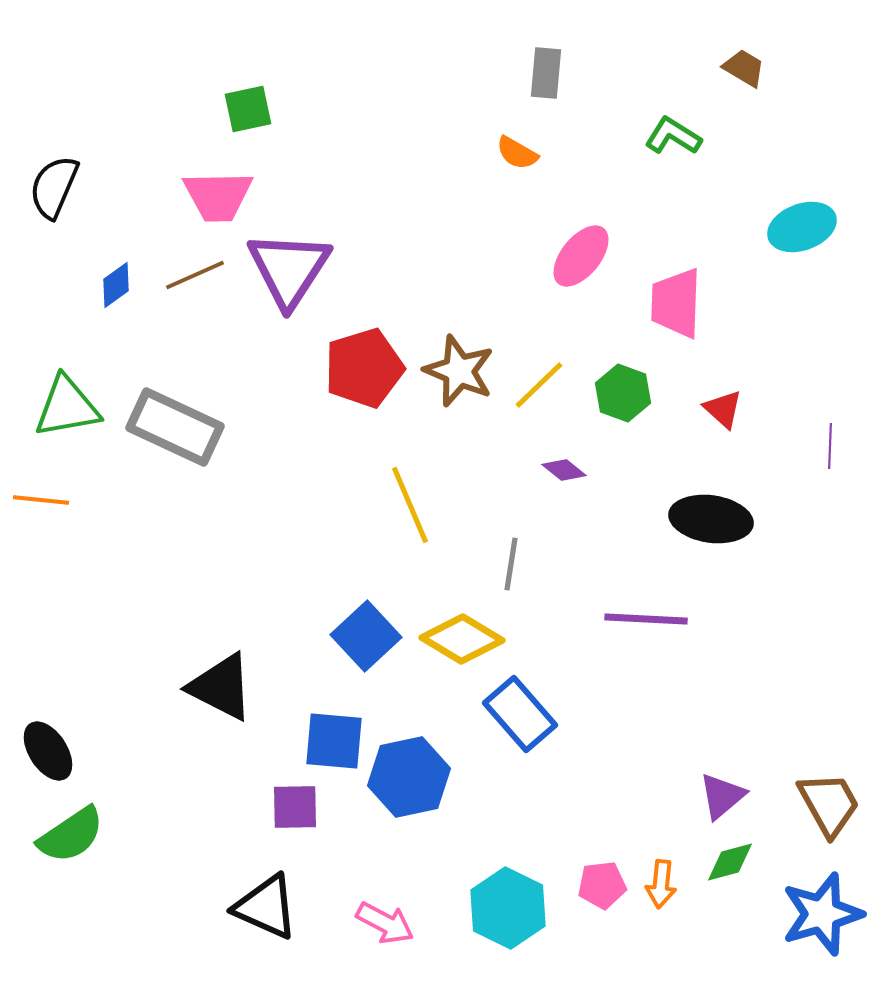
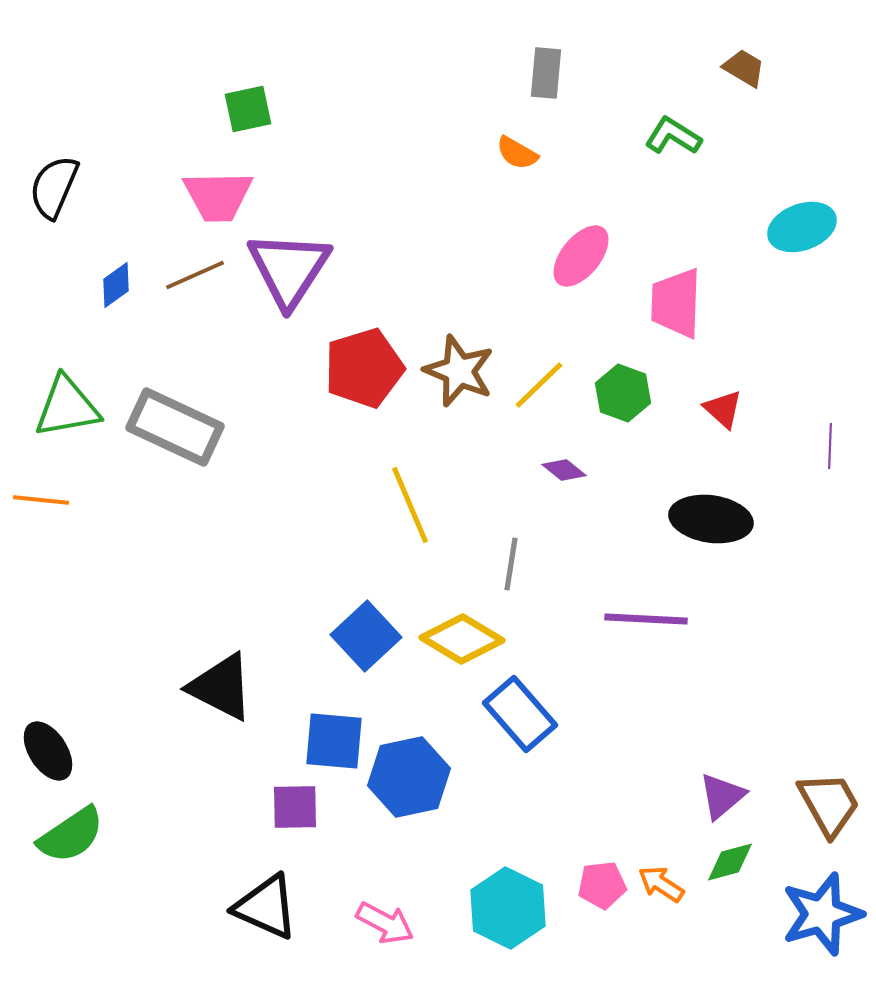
orange arrow at (661, 884): rotated 117 degrees clockwise
